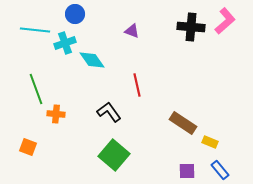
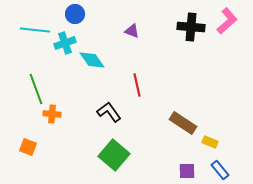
pink L-shape: moved 2 px right
orange cross: moved 4 px left
